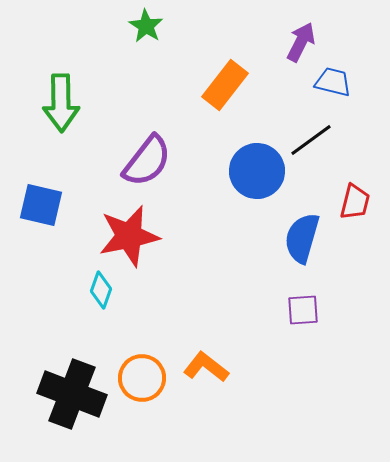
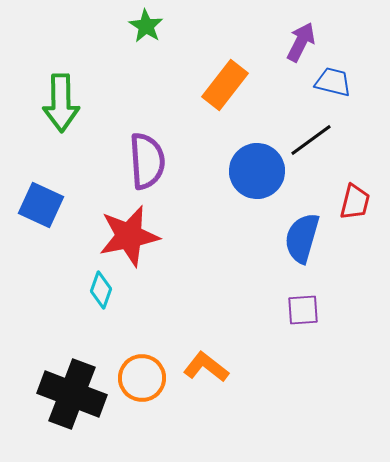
purple semicircle: rotated 42 degrees counterclockwise
blue square: rotated 12 degrees clockwise
